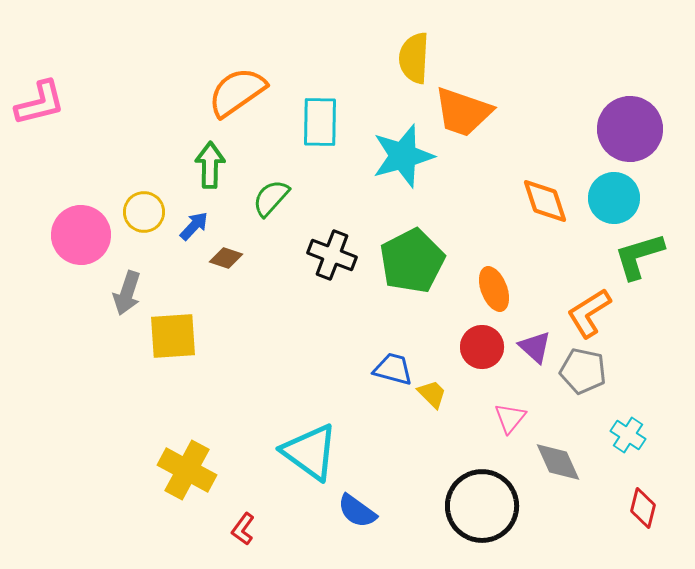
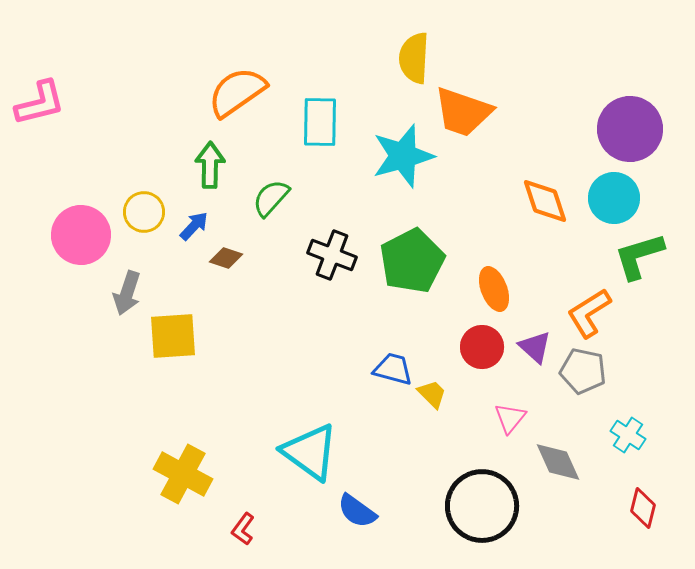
yellow cross: moved 4 px left, 4 px down
